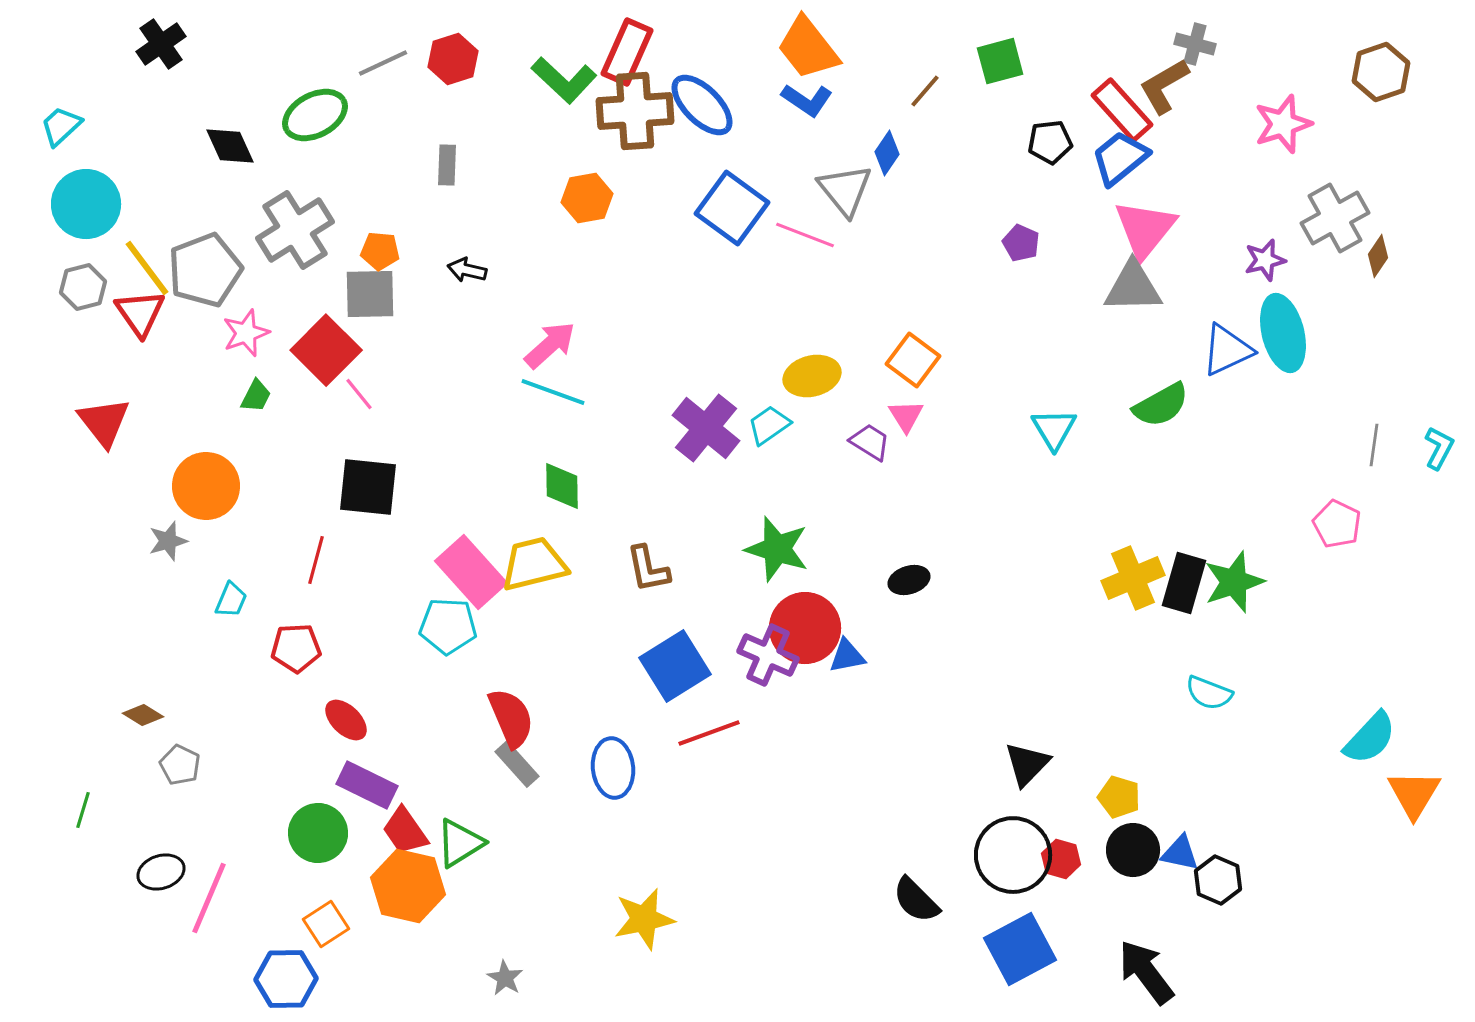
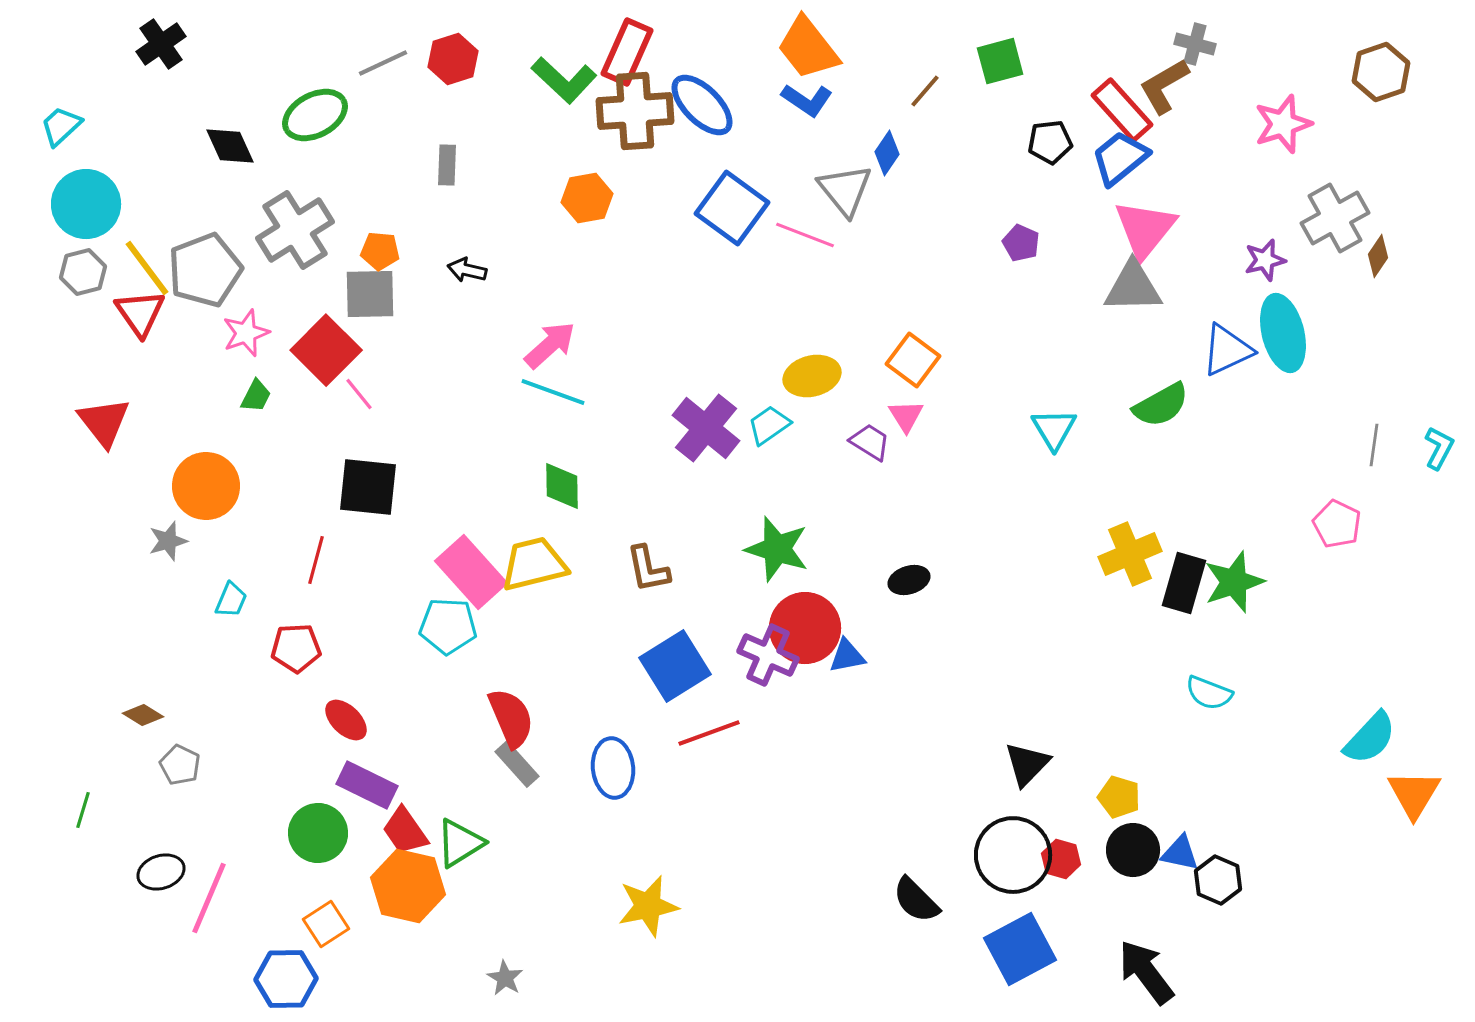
gray hexagon at (83, 287): moved 15 px up
yellow cross at (1133, 578): moved 3 px left, 24 px up
yellow star at (644, 919): moved 4 px right, 13 px up
